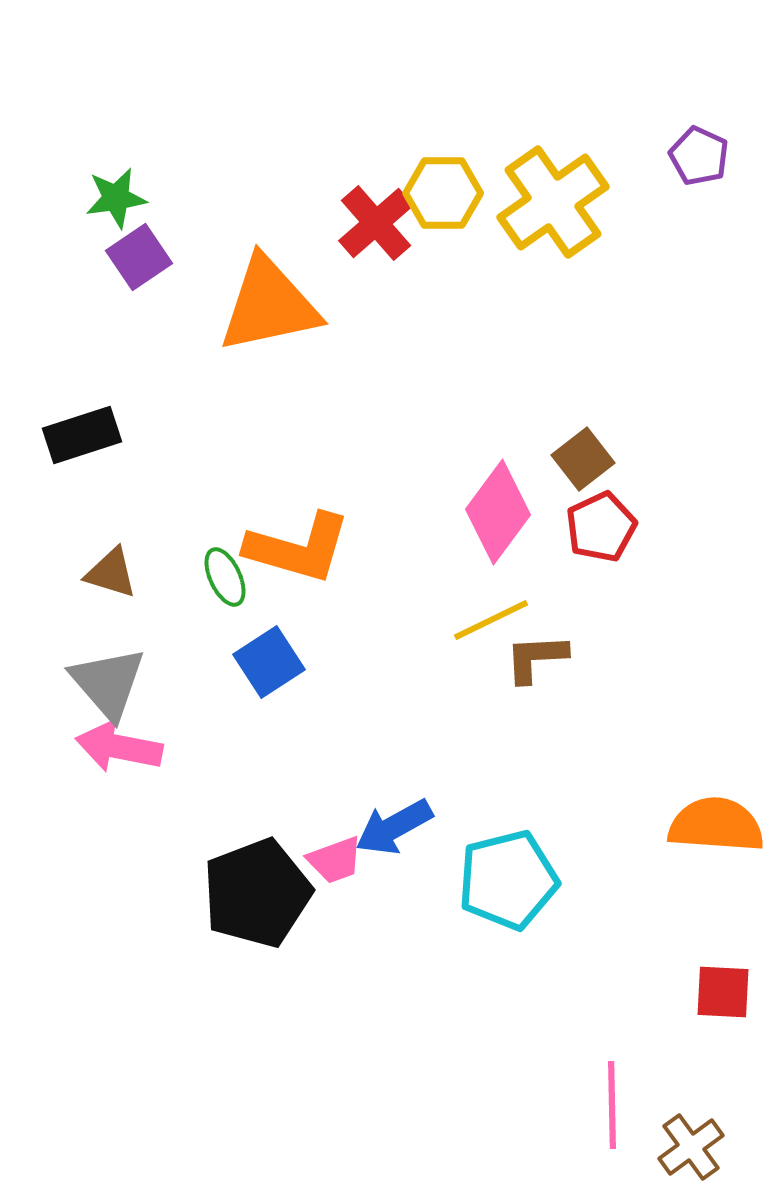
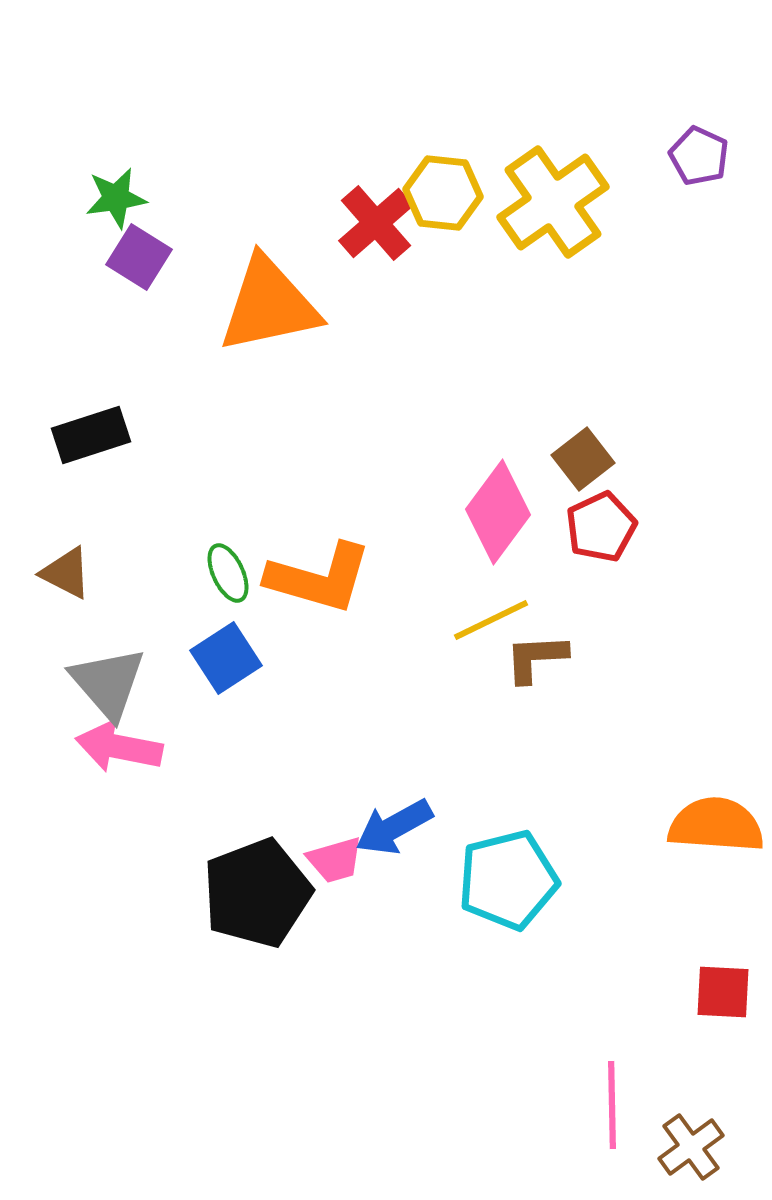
yellow hexagon: rotated 6 degrees clockwise
purple square: rotated 24 degrees counterclockwise
black rectangle: moved 9 px right
orange L-shape: moved 21 px right, 30 px down
brown triangle: moved 45 px left; rotated 10 degrees clockwise
green ellipse: moved 3 px right, 4 px up
blue square: moved 43 px left, 4 px up
pink trapezoid: rotated 4 degrees clockwise
